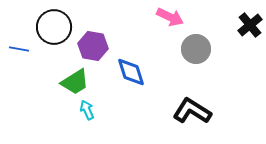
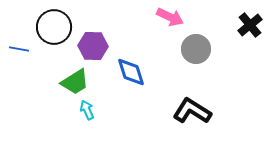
purple hexagon: rotated 8 degrees counterclockwise
